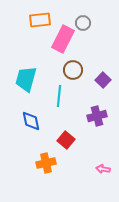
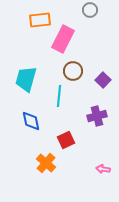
gray circle: moved 7 px right, 13 px up
brown circle: moved 1 px down
red square: rotated 24 degrees clockwise
orange cross: rotated 36 degrees counterclockwise
